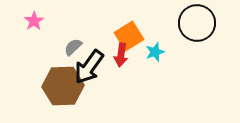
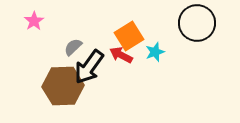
red arrow: rotated 110 degrees clockwise
